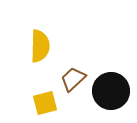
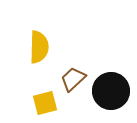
yellow semicircle: moved 1 px left, 1 px down
